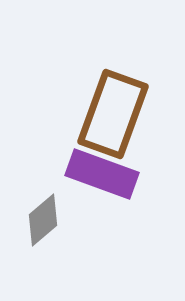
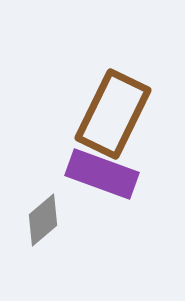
brown rectangle: rotated 6 degrees clockwise
